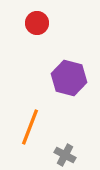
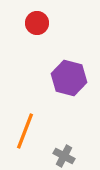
orange line: moved 5 px left, 4 px down
gray cross: moved 1 px left, 1 px down
